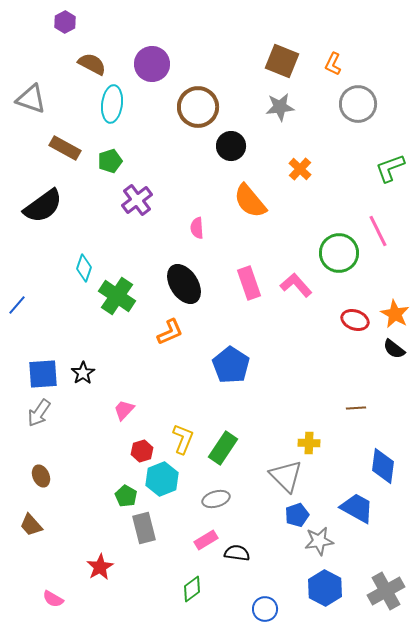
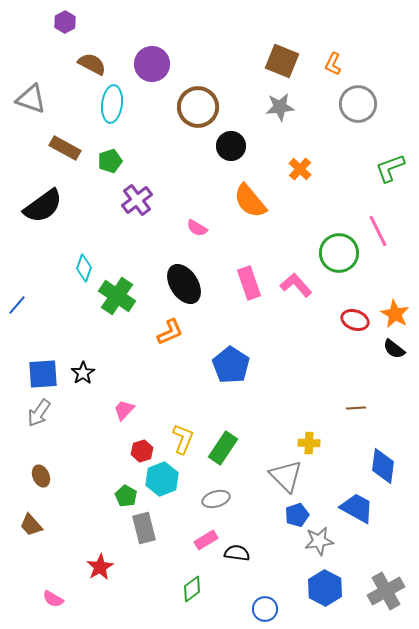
pink semicircle at (197, 228): rotated 55 degrees counterclockwise
